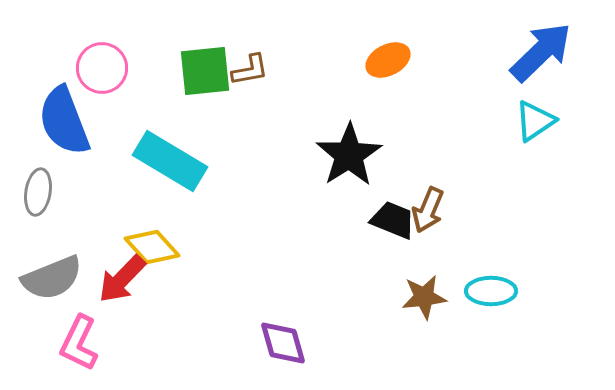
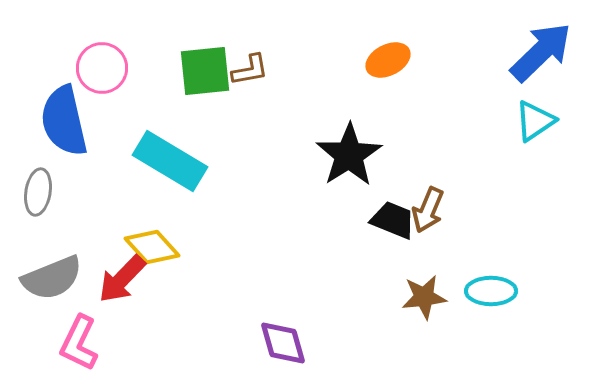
blue semicircle: rotated 8 degrees clockwise
